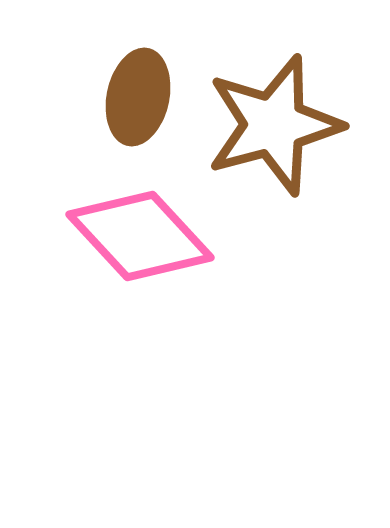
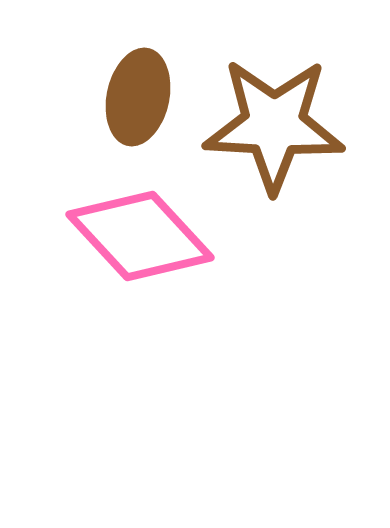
brown star: rotated 18 degrees clockwise
